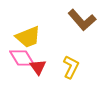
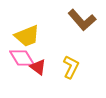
yellow trapezoid: moved 1 px left, 1 px up
red triangle: rotated 18 degrees counterclockwise
